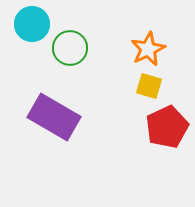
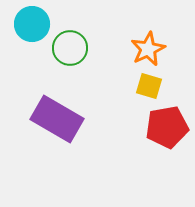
purple rectangle: moved 3 px right, 2 px down
red pentagon: rotated 15 degrees clockwise
